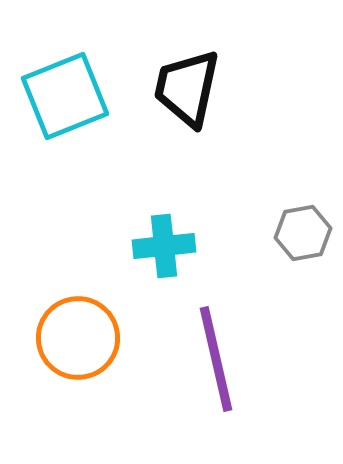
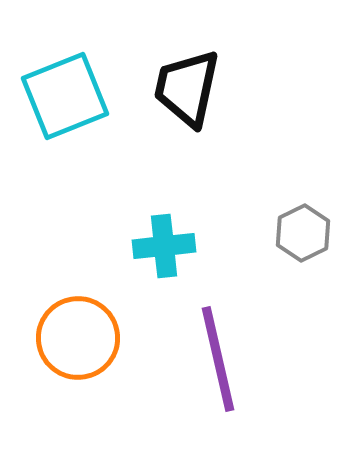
gray hexagon: rotated 16 degrees counterclockwise
purple line: moved 2 px right
